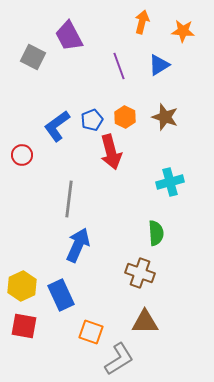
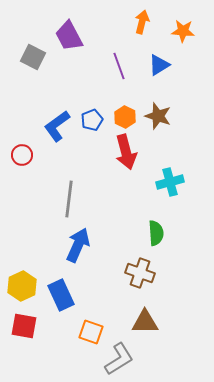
brown star: moved 7 px left, 1 px up
red arrow: moved 15 px right
